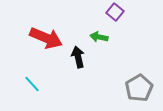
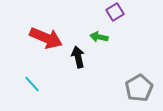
purple square: rotated 18 degrees clockwise
